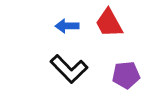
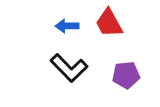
black L-shape: moved 1 px up
